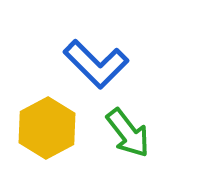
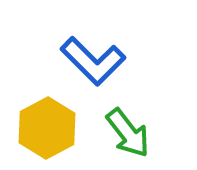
blue L-shape: moved 3 px left, 3 px up
